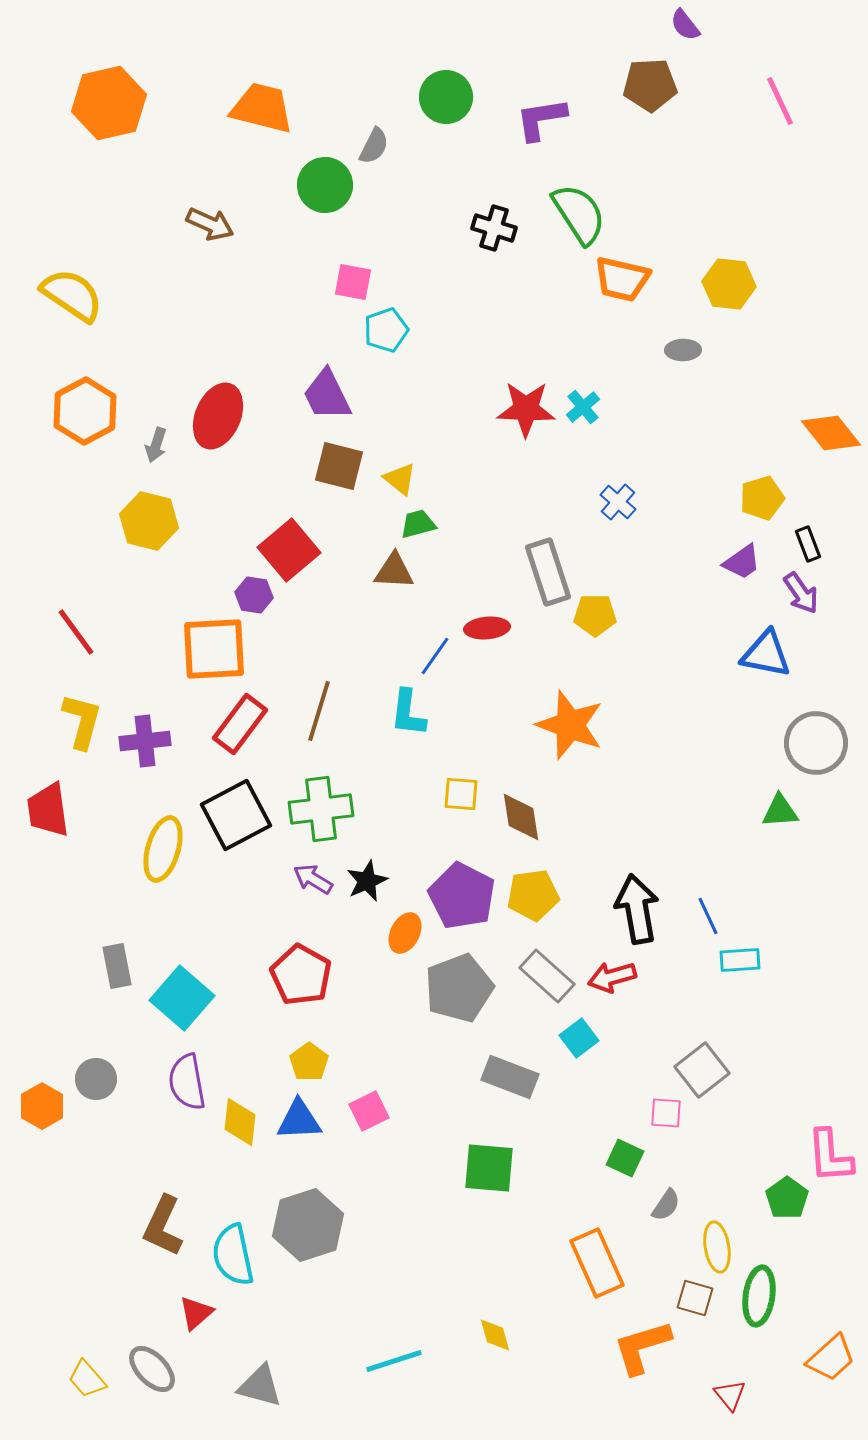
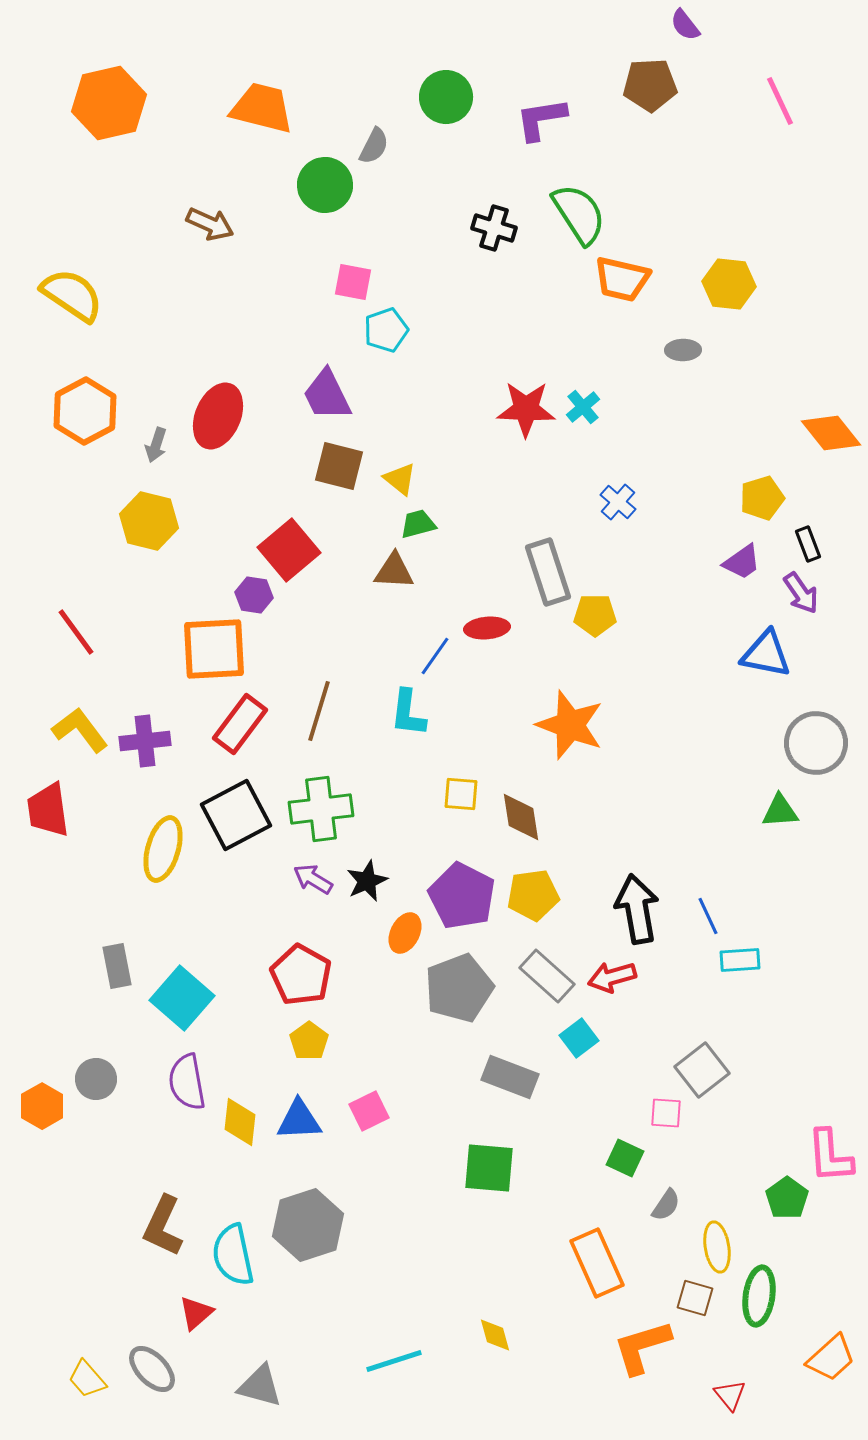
yellow L-shape at (82, 721): moved 2 px left, 9 px down; rotated 52 degrees counterclockwise
yellow pentagon at (309, 1062): moved 21 px up
